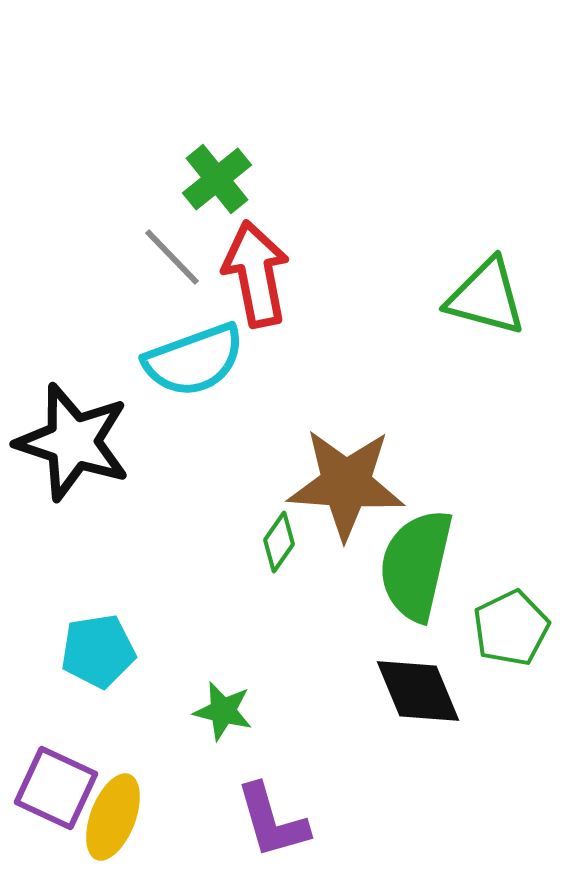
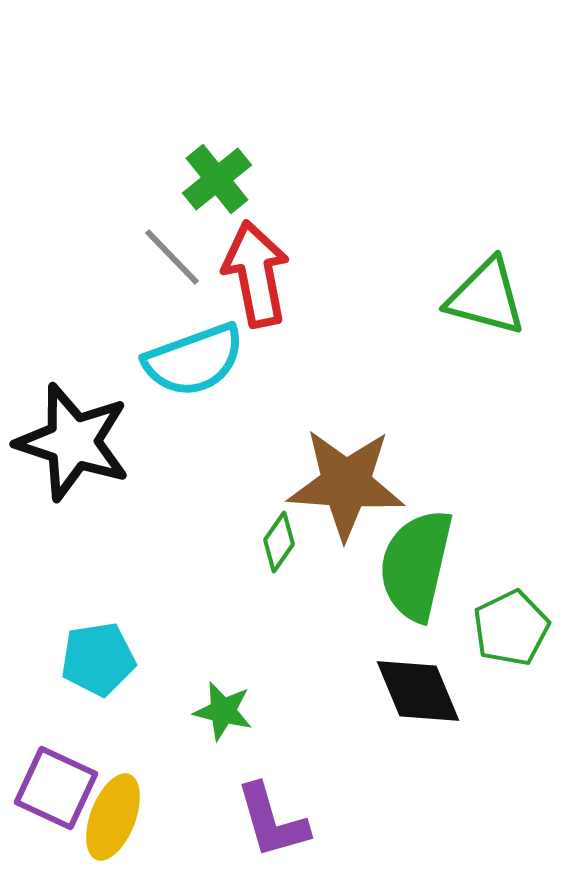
cyan pentagon: moved 8 px down
